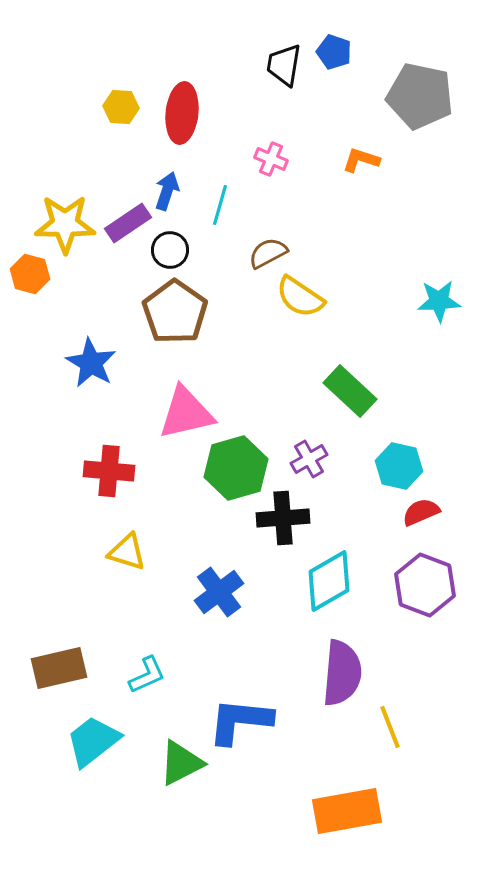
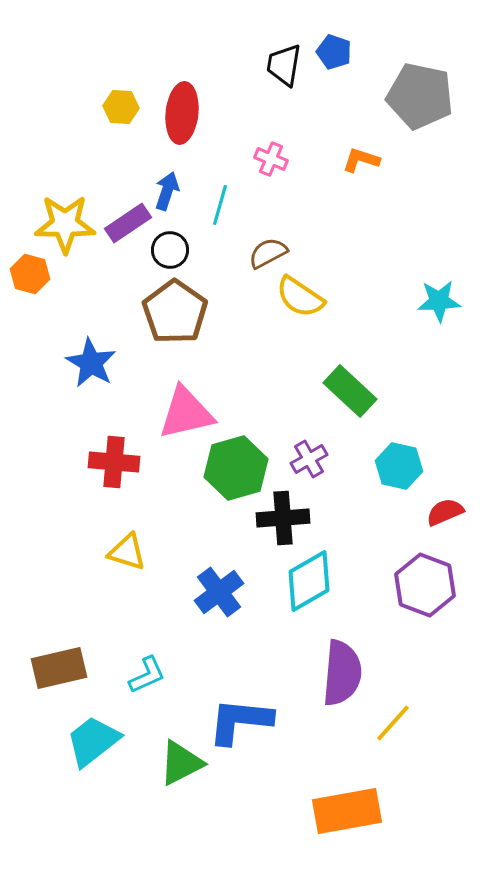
red cross: moved 5 px right, 9 px up
red semicircle: moved 24 px right
cyan diamond: moved 20 px left
yellow line: moved 3 px right, 4 px up; rotated 63 degrees clockwise
